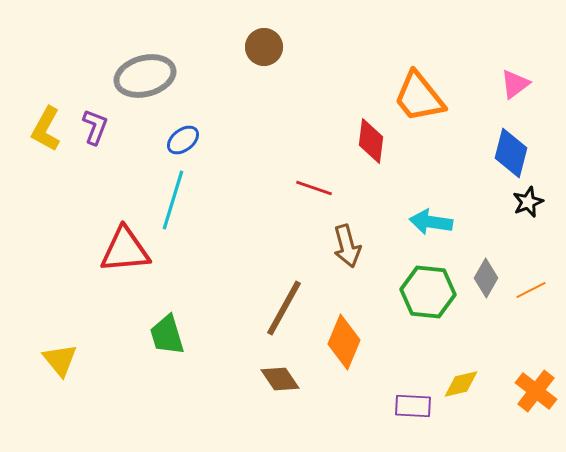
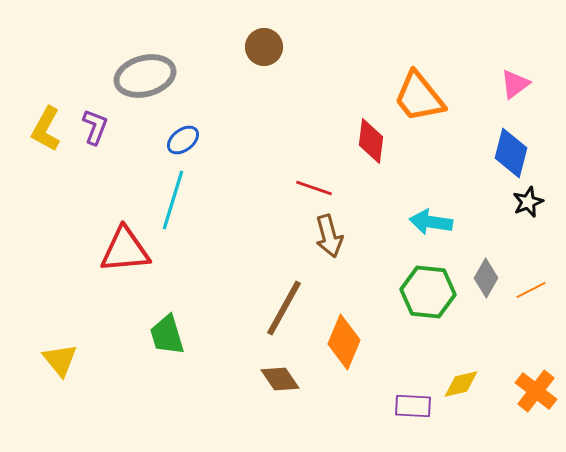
brown arrow: moved 18 px left, 10 px up
